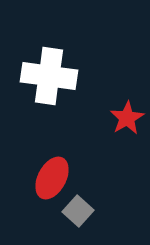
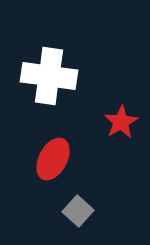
red star: moved 6 px left, 4 px down
red ellipse: moved 1 px right, 19 px up
